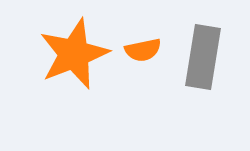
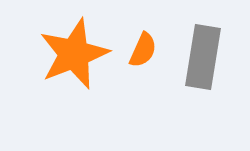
orange semicircle: rotated 54 degrees counterclockwise
